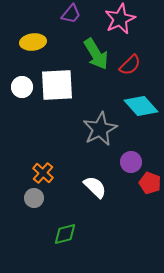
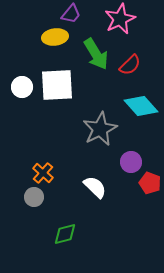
yellow ellipse: moved 22 px right, 5 px up
gray circle: moved 1 px up
